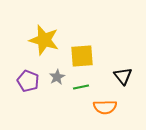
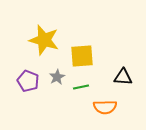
black triangle: moved 1 px down; rotated 48 degrees counterclockwise
